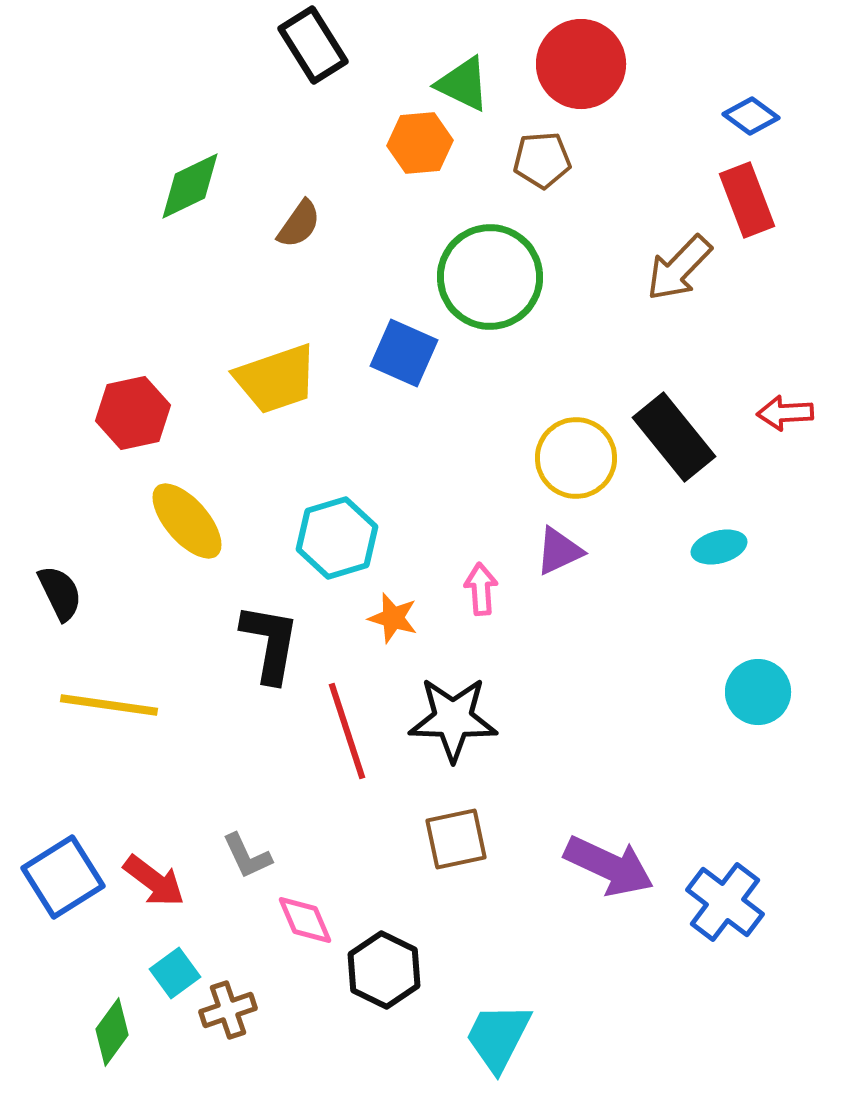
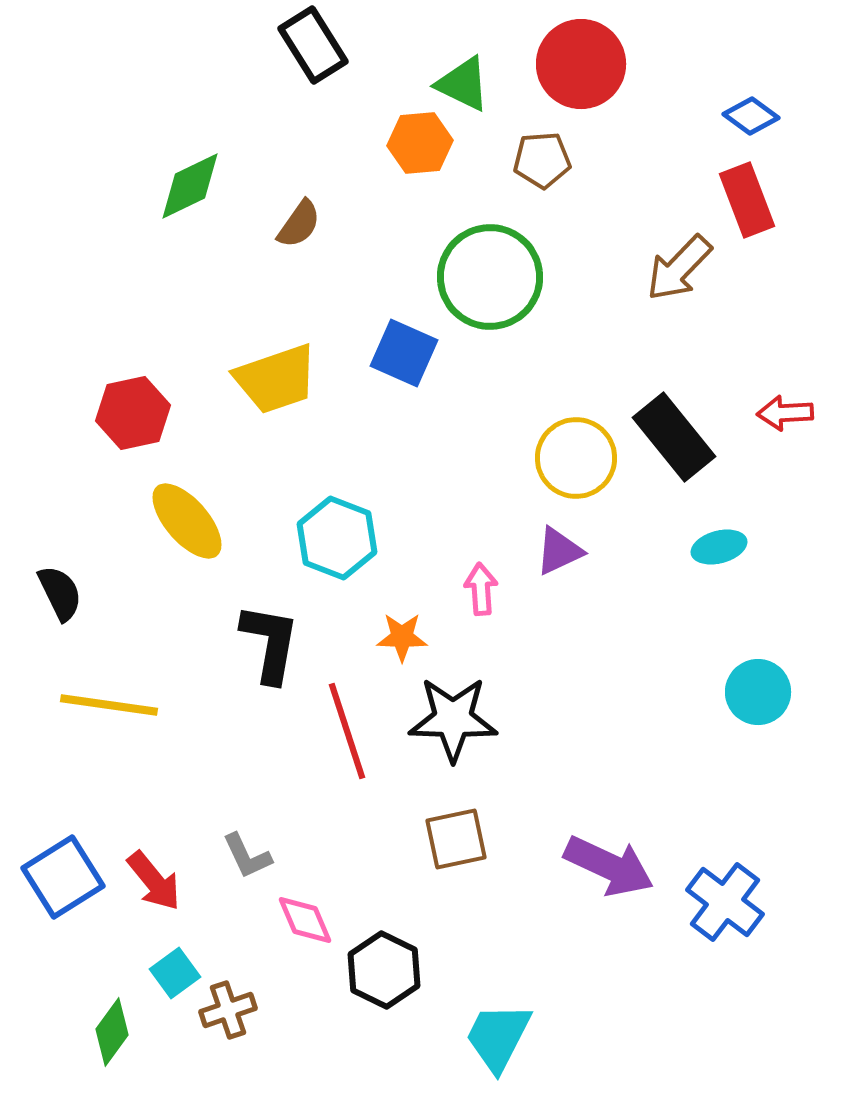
cyan hexagon at (337, 538): rotated 22 degrees counterclockwise
orange star at (393, 618): moved 9 px right, 19 px down; rotated 15 degrees counterclockwise
red arrow at (154, 881): rotated 14 degrees clockwise
